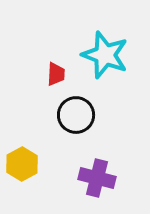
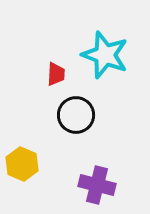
yellow hexagon: rotated 8 degrees counterclockwise
purple cross: moved 7 px down
